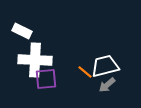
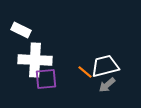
white rectangle: moved 1 px left, 1 px up
